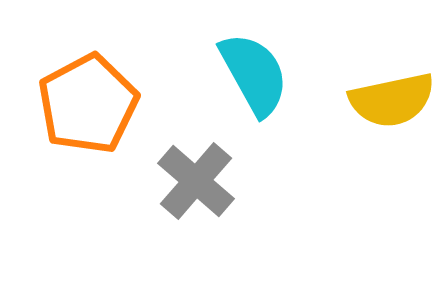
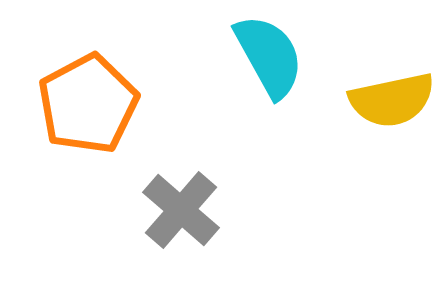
cyan semicircle: moved 15 px right, 18 px up
gray cross: moved 15 px left, 29 px down
